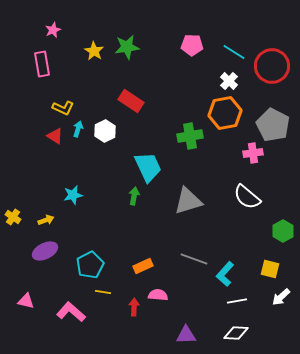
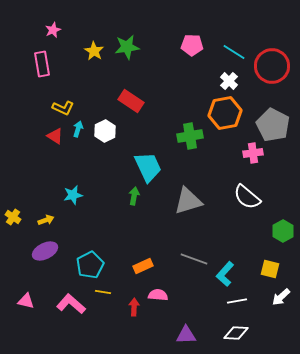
pink L-shape: moved 8 px up
